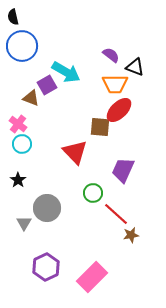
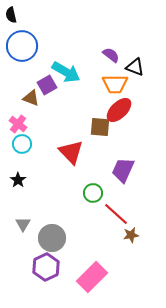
black semicircle: moved 2 px left, 2 px up
red triangle: moved 4 px left
gray circle: moved 5 px right, 30 px down
gray triangle: moved 1 px left, 1 px down
